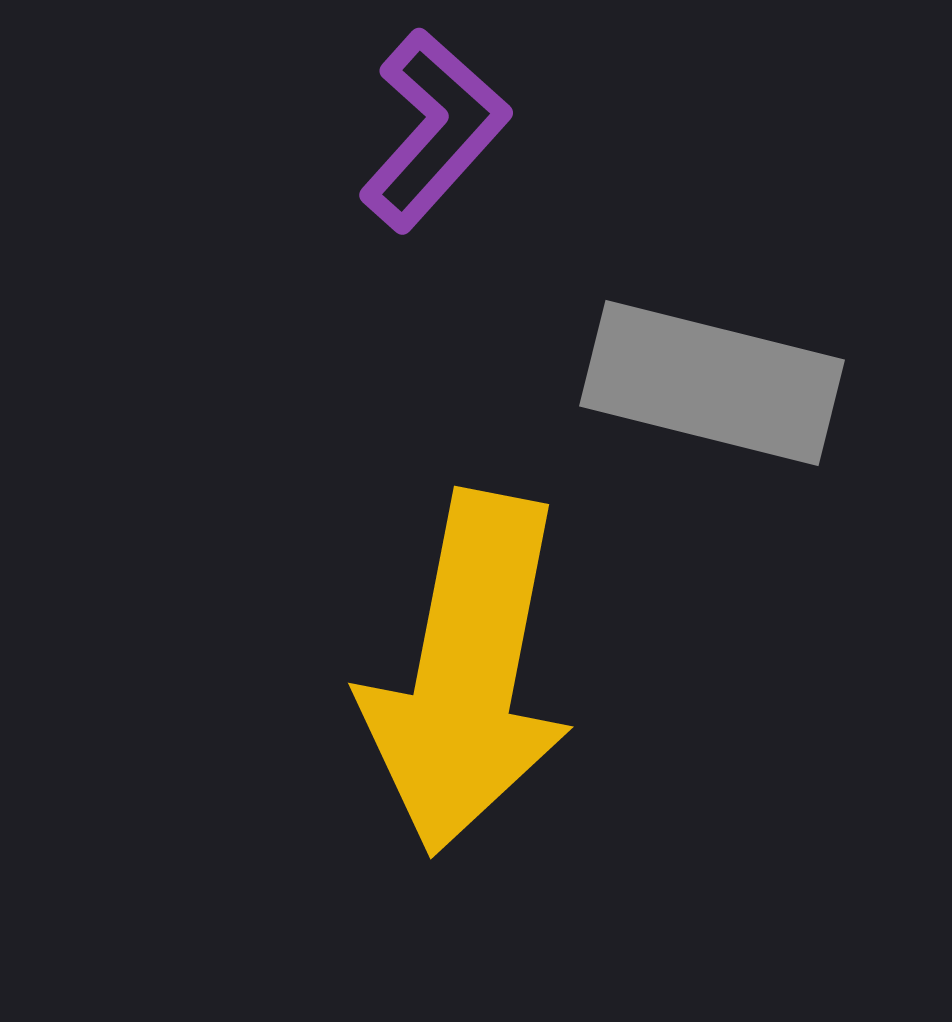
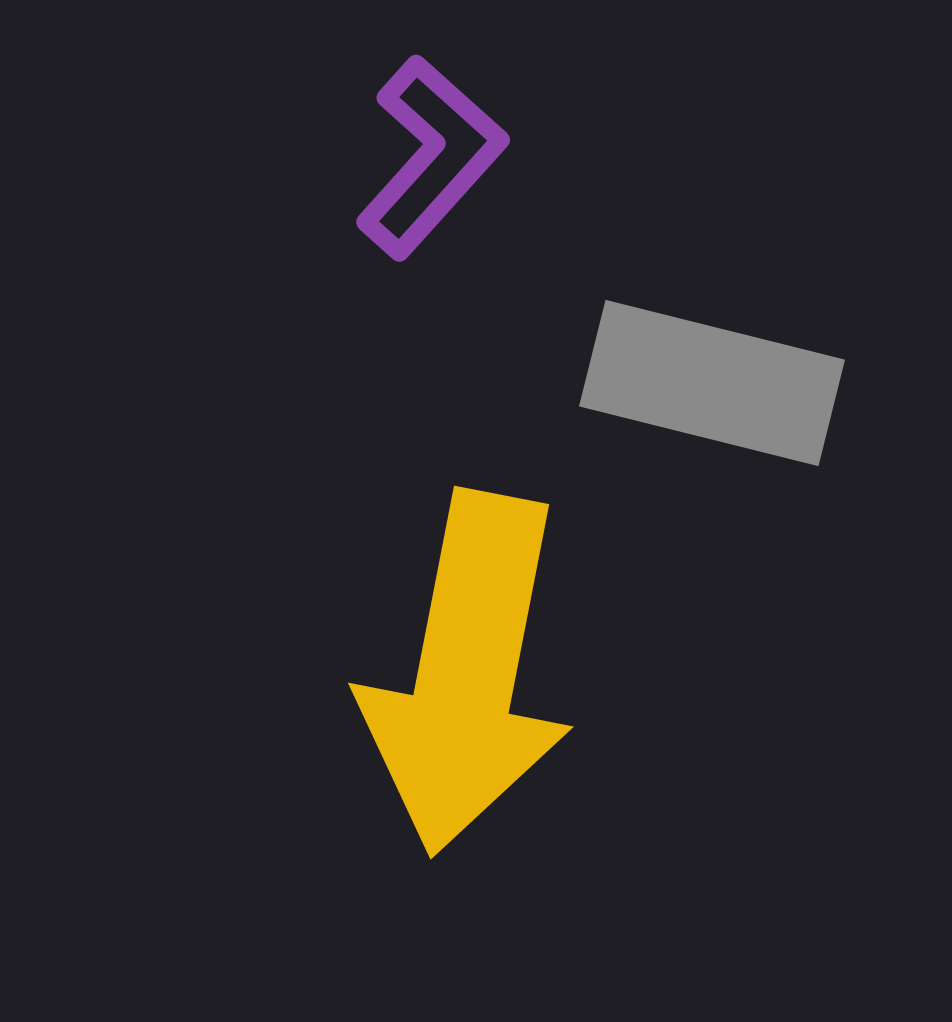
purple L-shape: moved 3 px left, 27 px down
